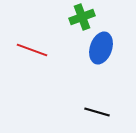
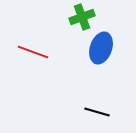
red line: moved 1 px right, 2 px down
